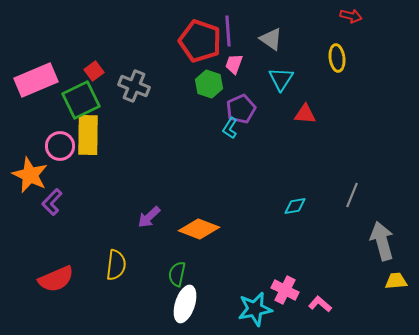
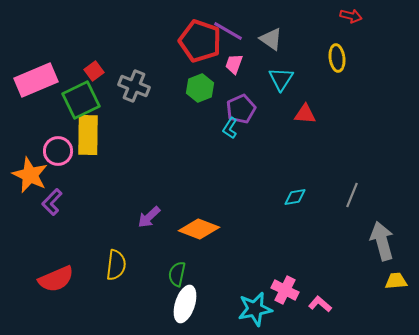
purple line: rotated 56 degrees counterclockwise
green hexagon: moved 9 px left, 4 px down; rotated 20 degrees clockwise
pink circle: moved 2 px left, 5 px down
cyan diamond: moved 9 px up
